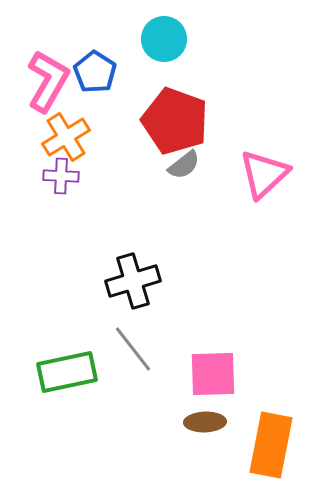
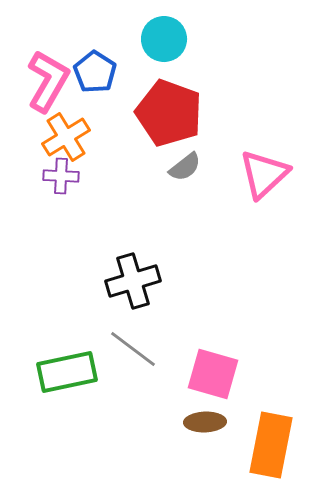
red pentagon: moved 6 px left, 8 px up
gray semicircle: moved 1 px right, 2 px down
gray line: rotated 15 degrees counterclockwise
pink square: rotated 18 degrees clockwise
